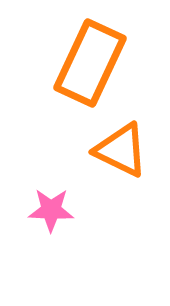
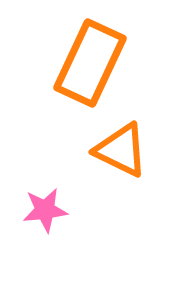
pink star: moved 6 px left; rotated 9 degrees counterclockwise
